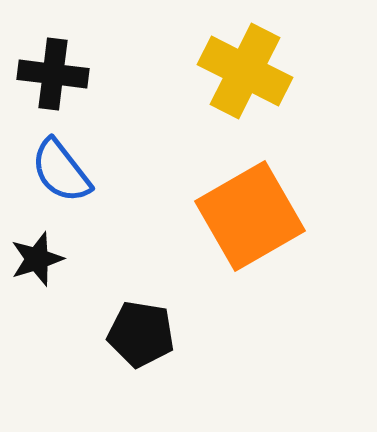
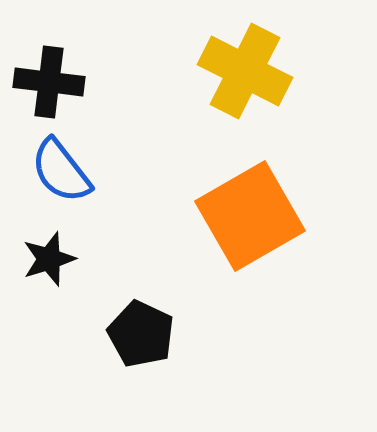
black cross: moved 4 px left, 8 px down
black star: moved 12 px right
black pentagon: rotated 16 degrees clockwise
